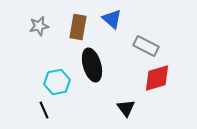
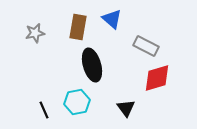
gray star: moved 4 px left, 7 px down
cyan hexagon: moved 20 px right, 20 px down
